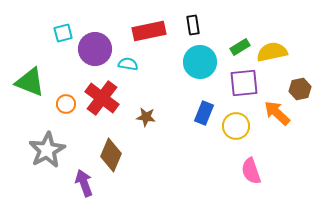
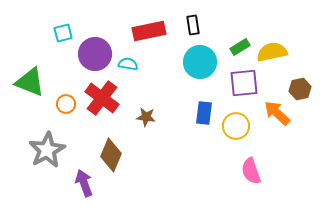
purple circle: moved 5 px down
blue rectangle: rotated 15 degrees counterclockwise
